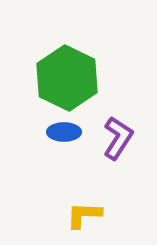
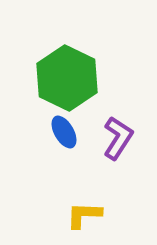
blue ellipse: rotated 60 degrees clockwise
